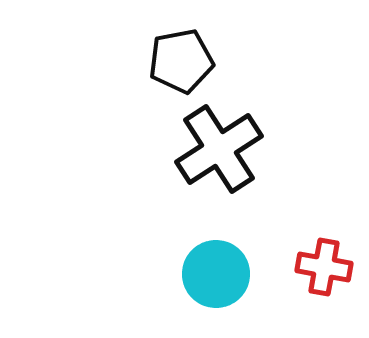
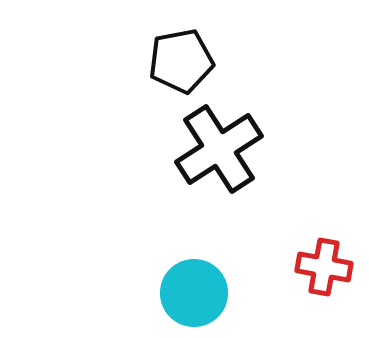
cyan circle: moved 22 px left, 19 px down
